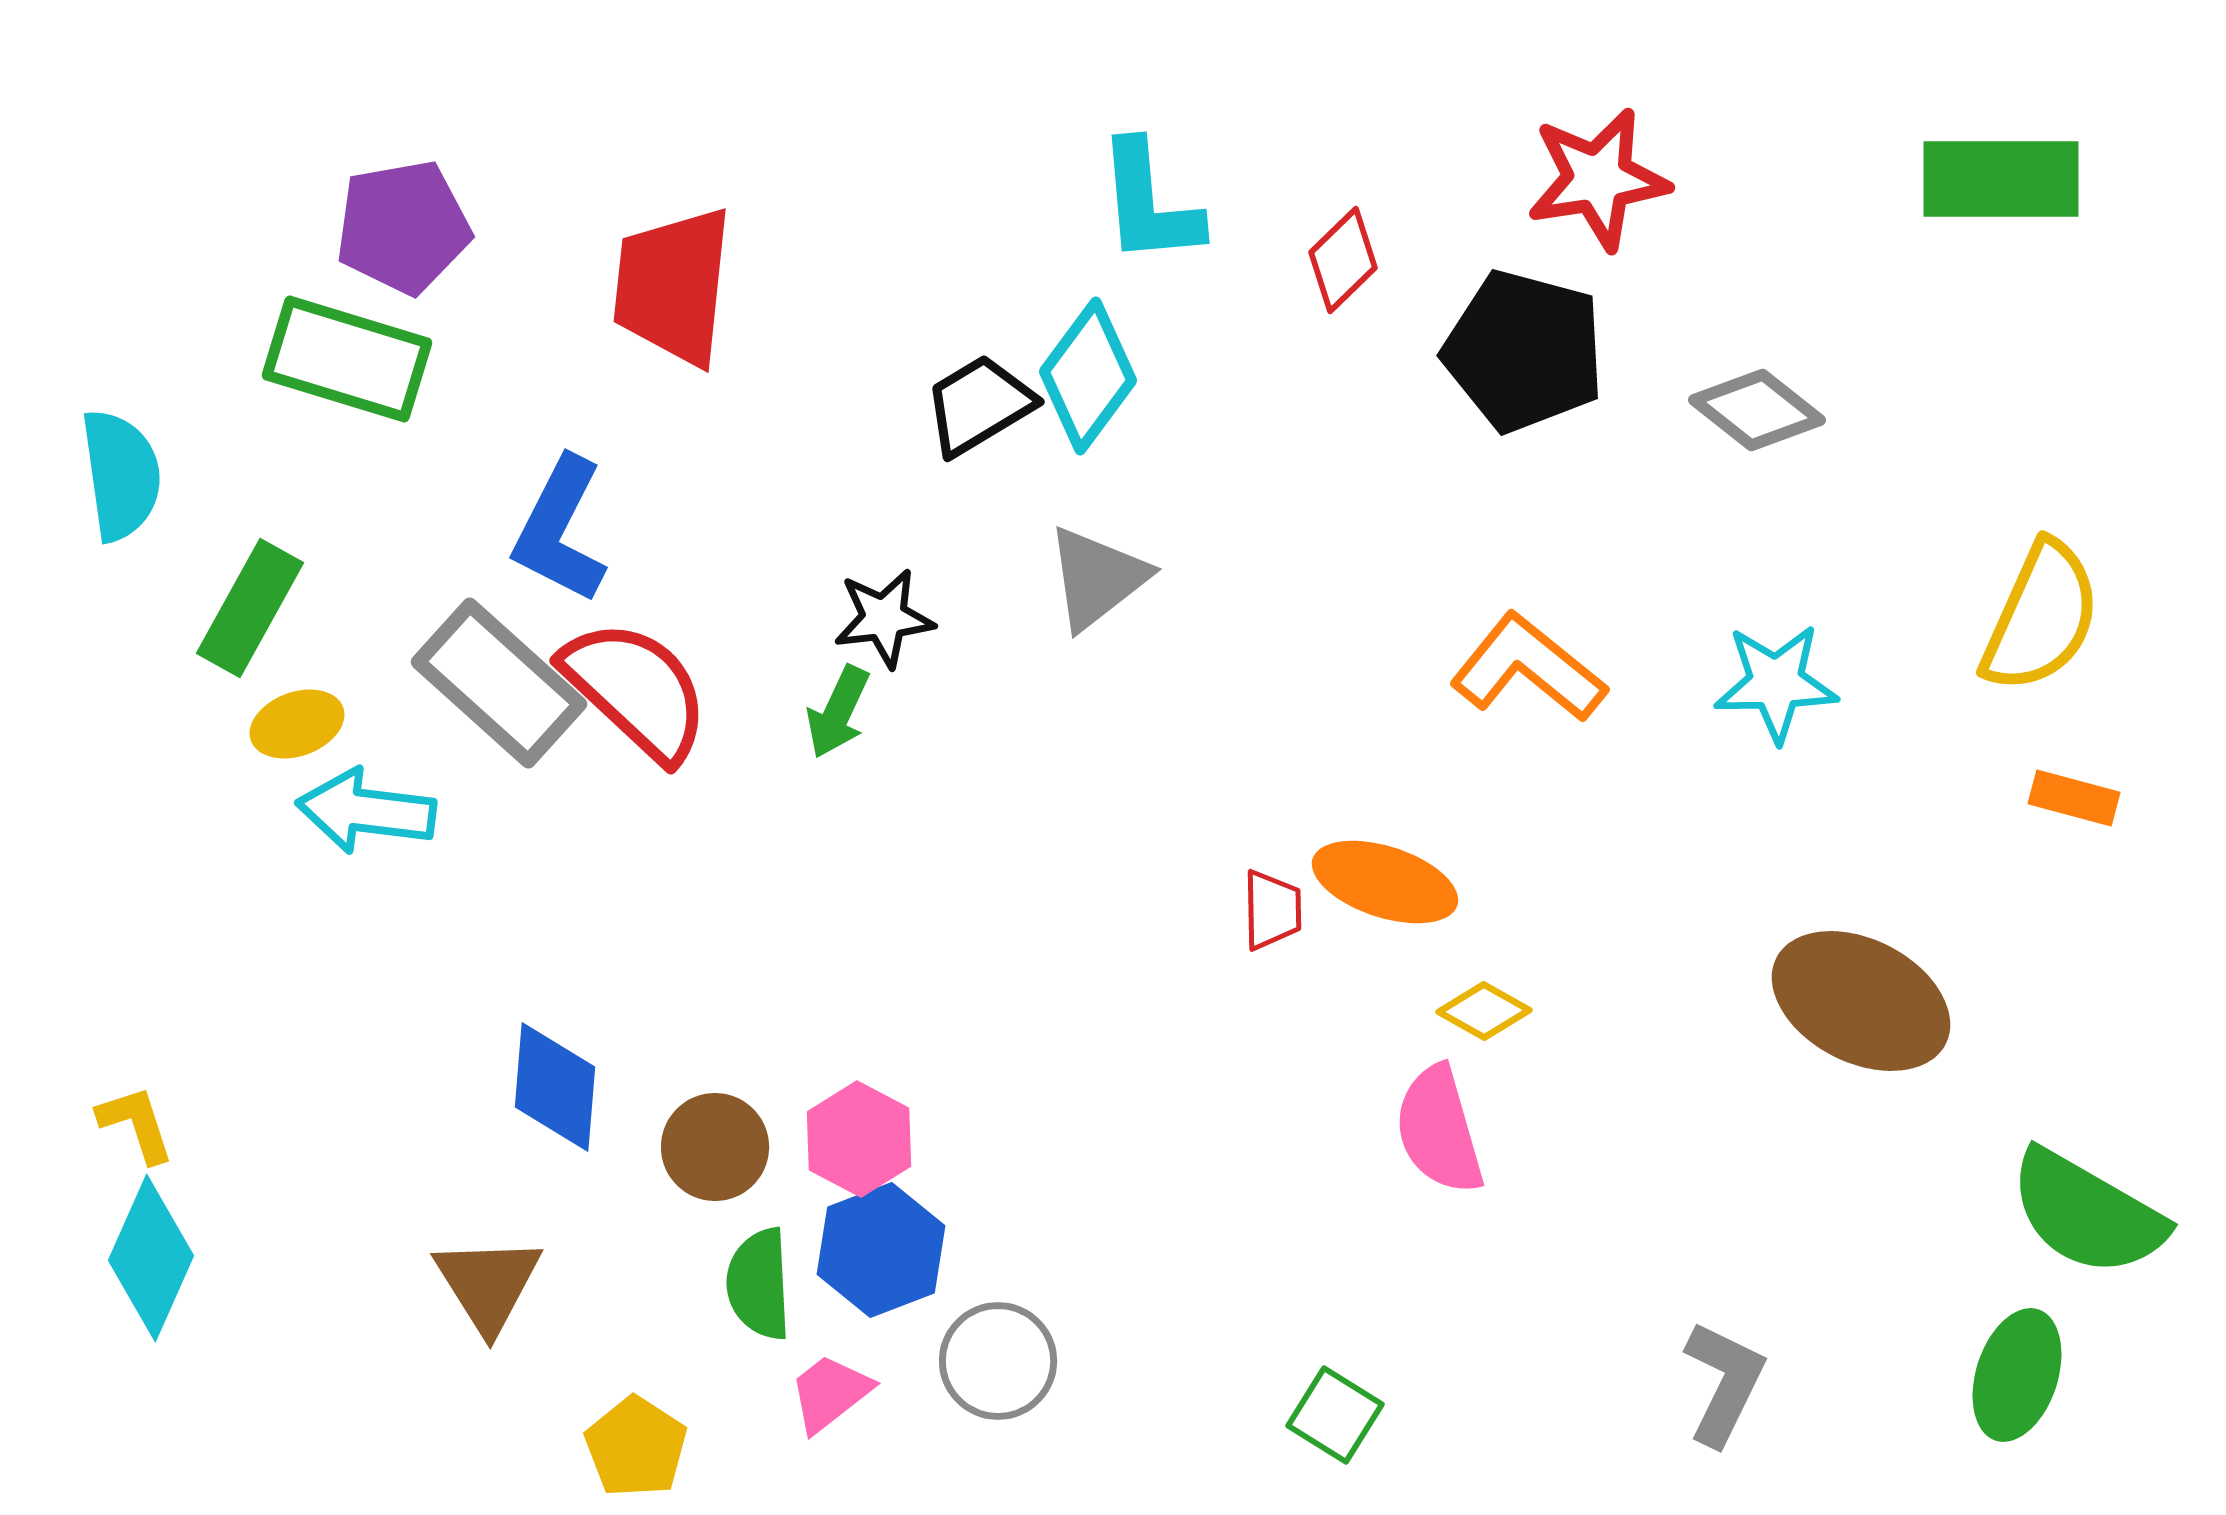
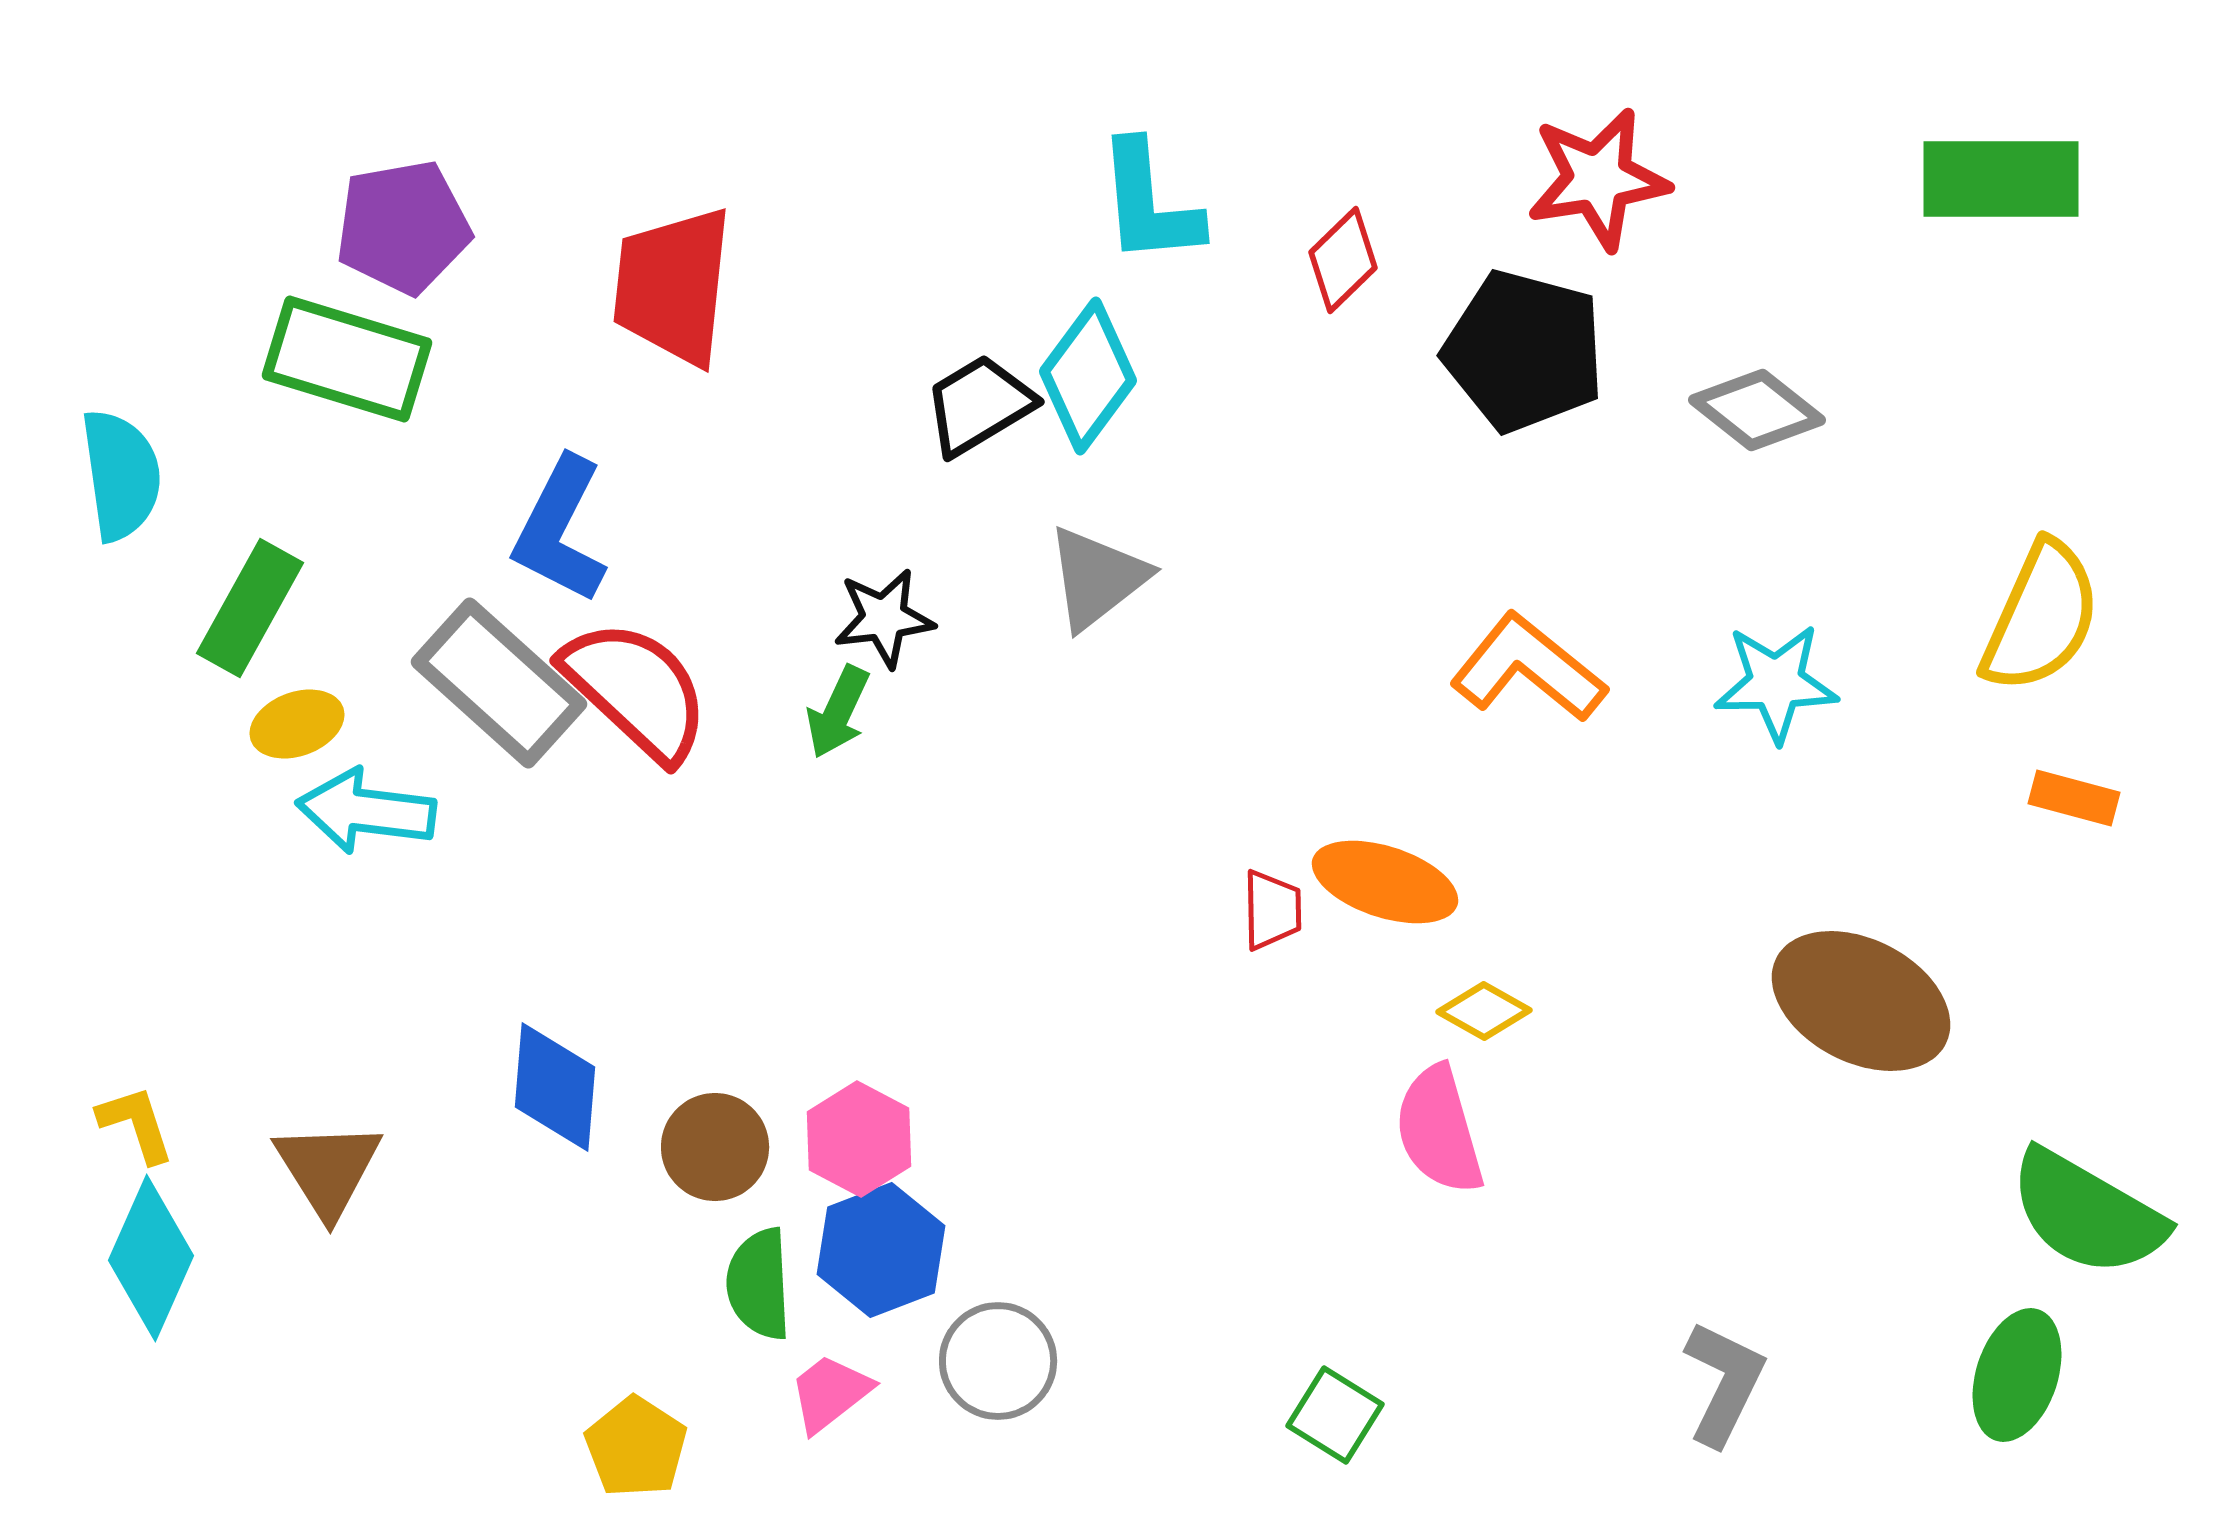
brown triangle at (488, 1284): moved 160 px left, 115 px up
